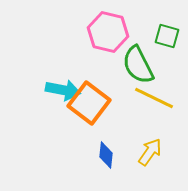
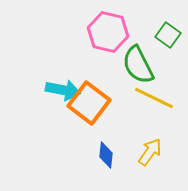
green square: moved 1 px right, 1 px up; rotated 20 degrees clockwise
